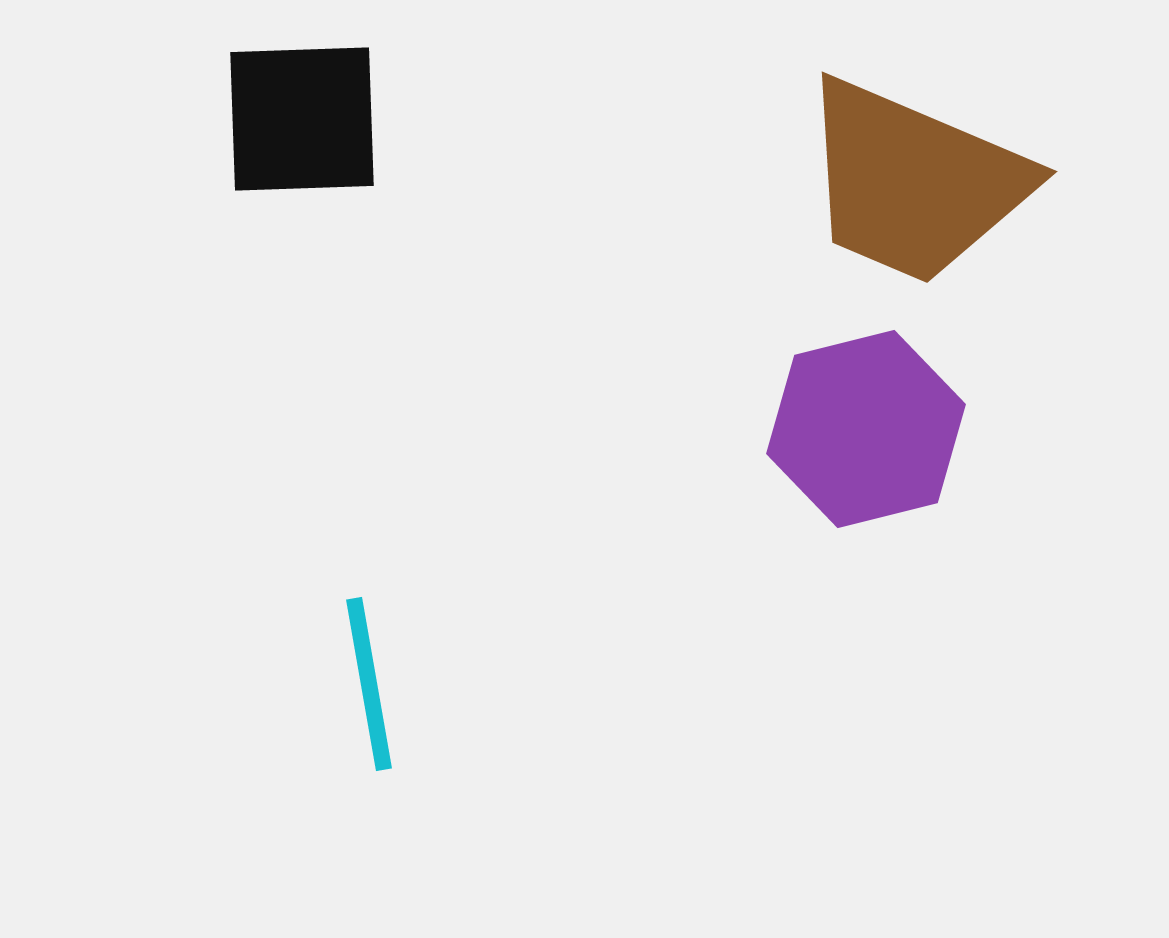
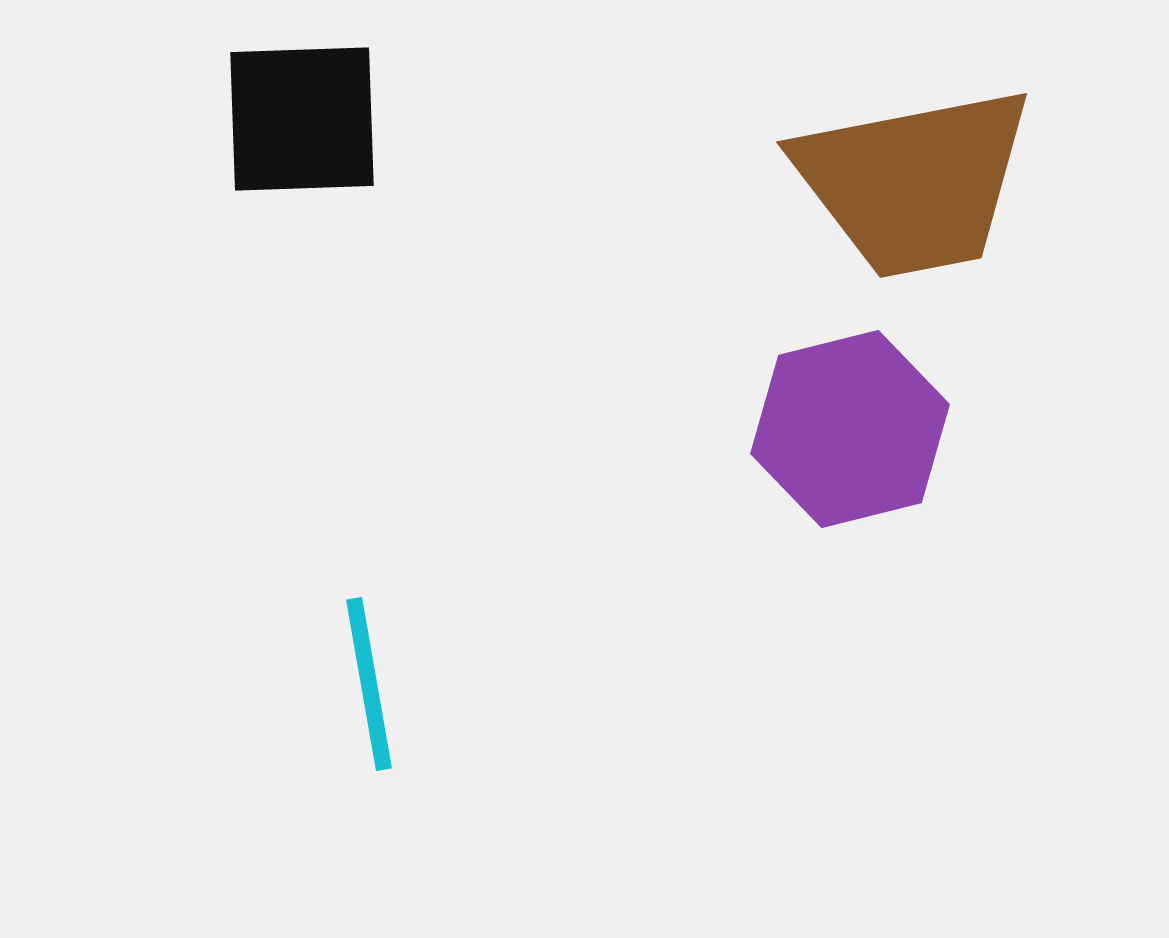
brown trapezoid: rotated 34 degrees counterclockwise
purple hexagon: moved 16 px left
